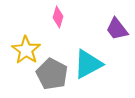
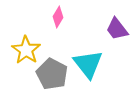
pink diamond: rotated 15 degrees clockwise
cyan triangle: rotated 40 degrees counterclockwise
